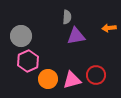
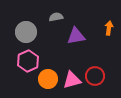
gray semicircle: moved 11 px left; rotated 104 degrees counterclockwise
orange arrow: rotated 104 degrees clockwise
gray circle: moved 5 px right, 4 px up
red circle: moved 1 px left, 1 px down
